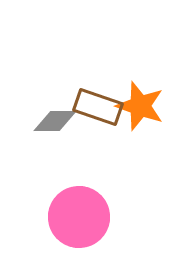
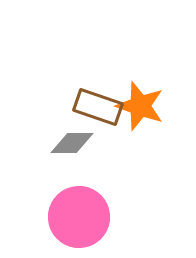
gray diamond: moved 17 px right, 22 px down
